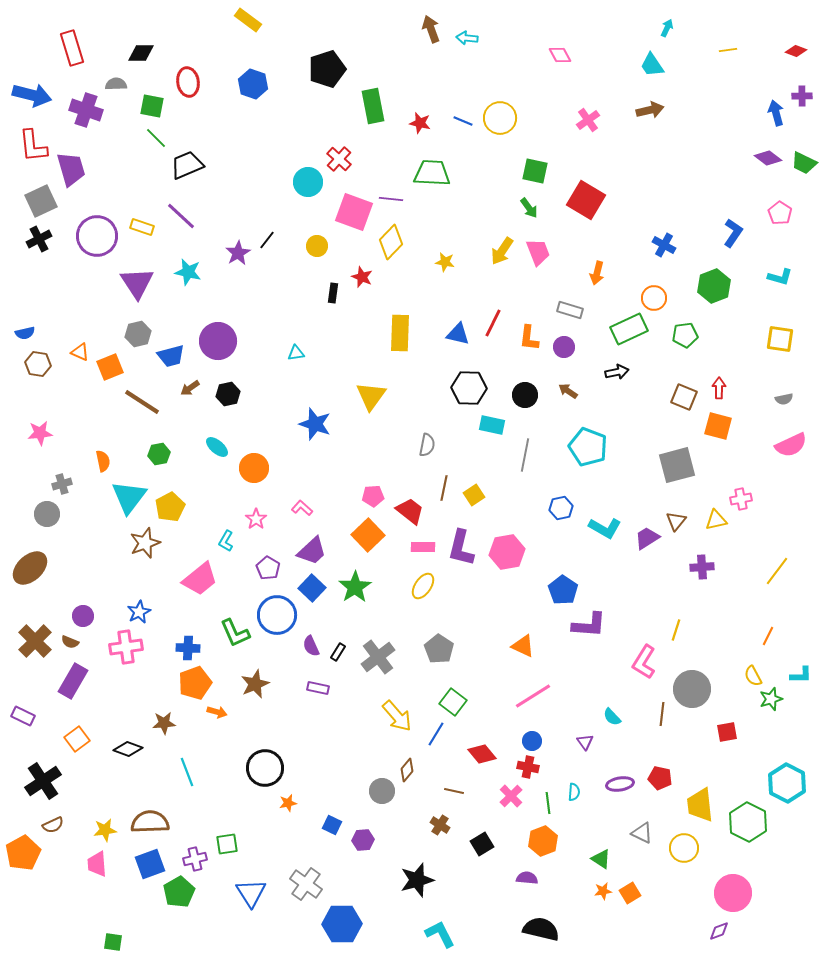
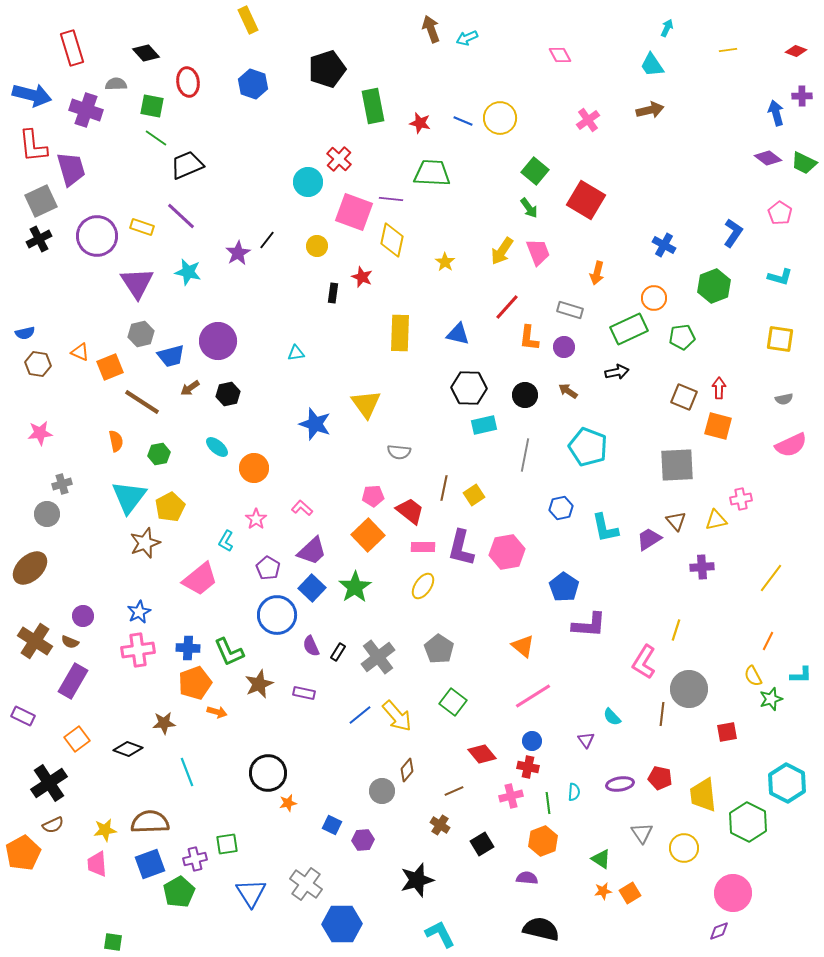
yellow rectangle at (248, 20): rotated 28 degrees clockwise
cyan arrow at (467, 38): rotated 30 degrees counterclockwise
black diamond at (141, 53): moved 5 px right; rotated 48 degrees clockwise
green line at (156, 138): rotated 10 degrees counterclockwise
green square at (535, 171): rotated 28 degrees clockwise
yellow diamond at (391, 242): moved 1 px right, 2 px up; rotated 32 degrees counterclockwise
yellow star at (445, 262): rotated 24 degrees clockwise
red line at (493, 323): moved 14 px right, 16 px up; rotated 16 degrees clockwise
gray hexagon at (138, 334): moved 3 px right
green pentagon at (685, 335): moved 3 px left, 2 px down
yellow triangle at (371, 396): moved 5 px left, 8 px down; rotated 12 degrees counterclockwise
cyan rectangle at (492, 425): moved 8 px left; rotated 25 degrees counterclockwise
gray semicircle at (427, 445): moved 28 px left, 7 px down; rotated 85 degrees clockwise
orange semicircle at (103, 461): moved 13 px right, 20 px up
gray square at (677, 465): rotated 12 degrees clockwise
brown triangle at (676, 521): rotated 20 degrees counterclockwise
cyan L-shape at (605, 528): rotated 48 degrees clockwise
purple trapezoid at (647, 538): moved 2 px right, 1 px down
yellow line at (777, 571): moved 6 px left, 7 px down
blue pentagon at (563, 590): moved 1 px right, 3 px up
green L-shape at (235, 633): moved 6 px left, 19 px down
orange line at (768, 636): moved 5 px down
brown cross at (35, 641): rotated 12 degrees counterclockwise
orange triangle at (523, 646): rotated 15 degrees clockwise
pink cross at (126, 647): moved 12 px right, 3 px down
brown star at (255, 684): moved 4 px right
purple rectangle at (318, 688): moved 14 px left, 5 px down
gray circle at (692, 689): moved 3 px left
blue line at (436, 734): moved 76 px left, 19 px up; rotated 20 degrees clockwise
purple triangle at (585, 742): moved 1 px right, 2 px up
black circle at (265, 768): moved 3 px right, 5 px down
black cross at (43, 781): moved 6 px right, 2 px down
brown line at (454, 791): rotated 36 degrees counterclockwise
pink cross at (511, 796): rotated 30 degrees clockwise
yellow trapezoid at (700, 805): moved 3 px right, 10 px up
gray triangle at (642, 833): rotated 30 degrees clockwise
